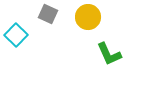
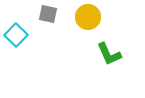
gray square: rotated 12 degrees counterclockwise
